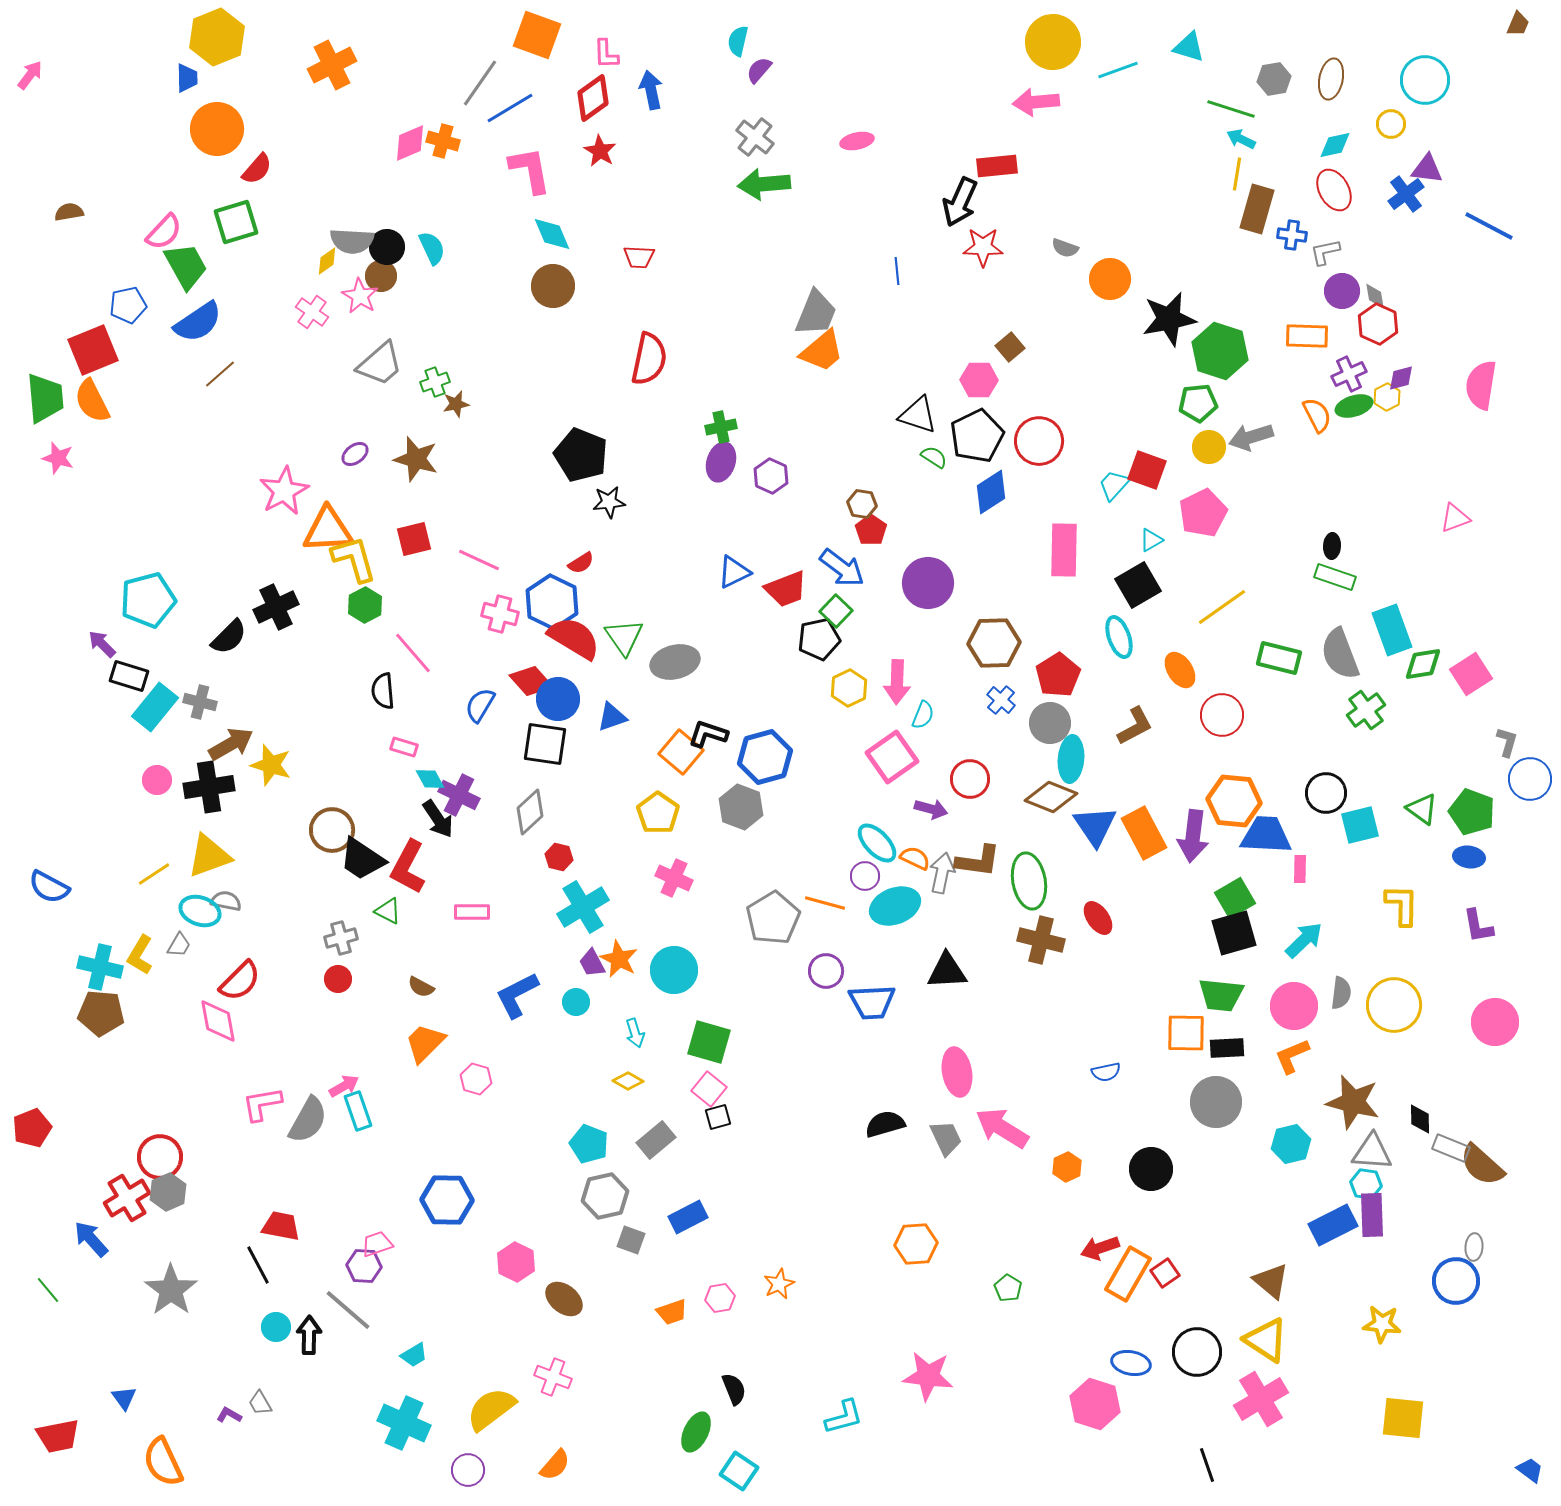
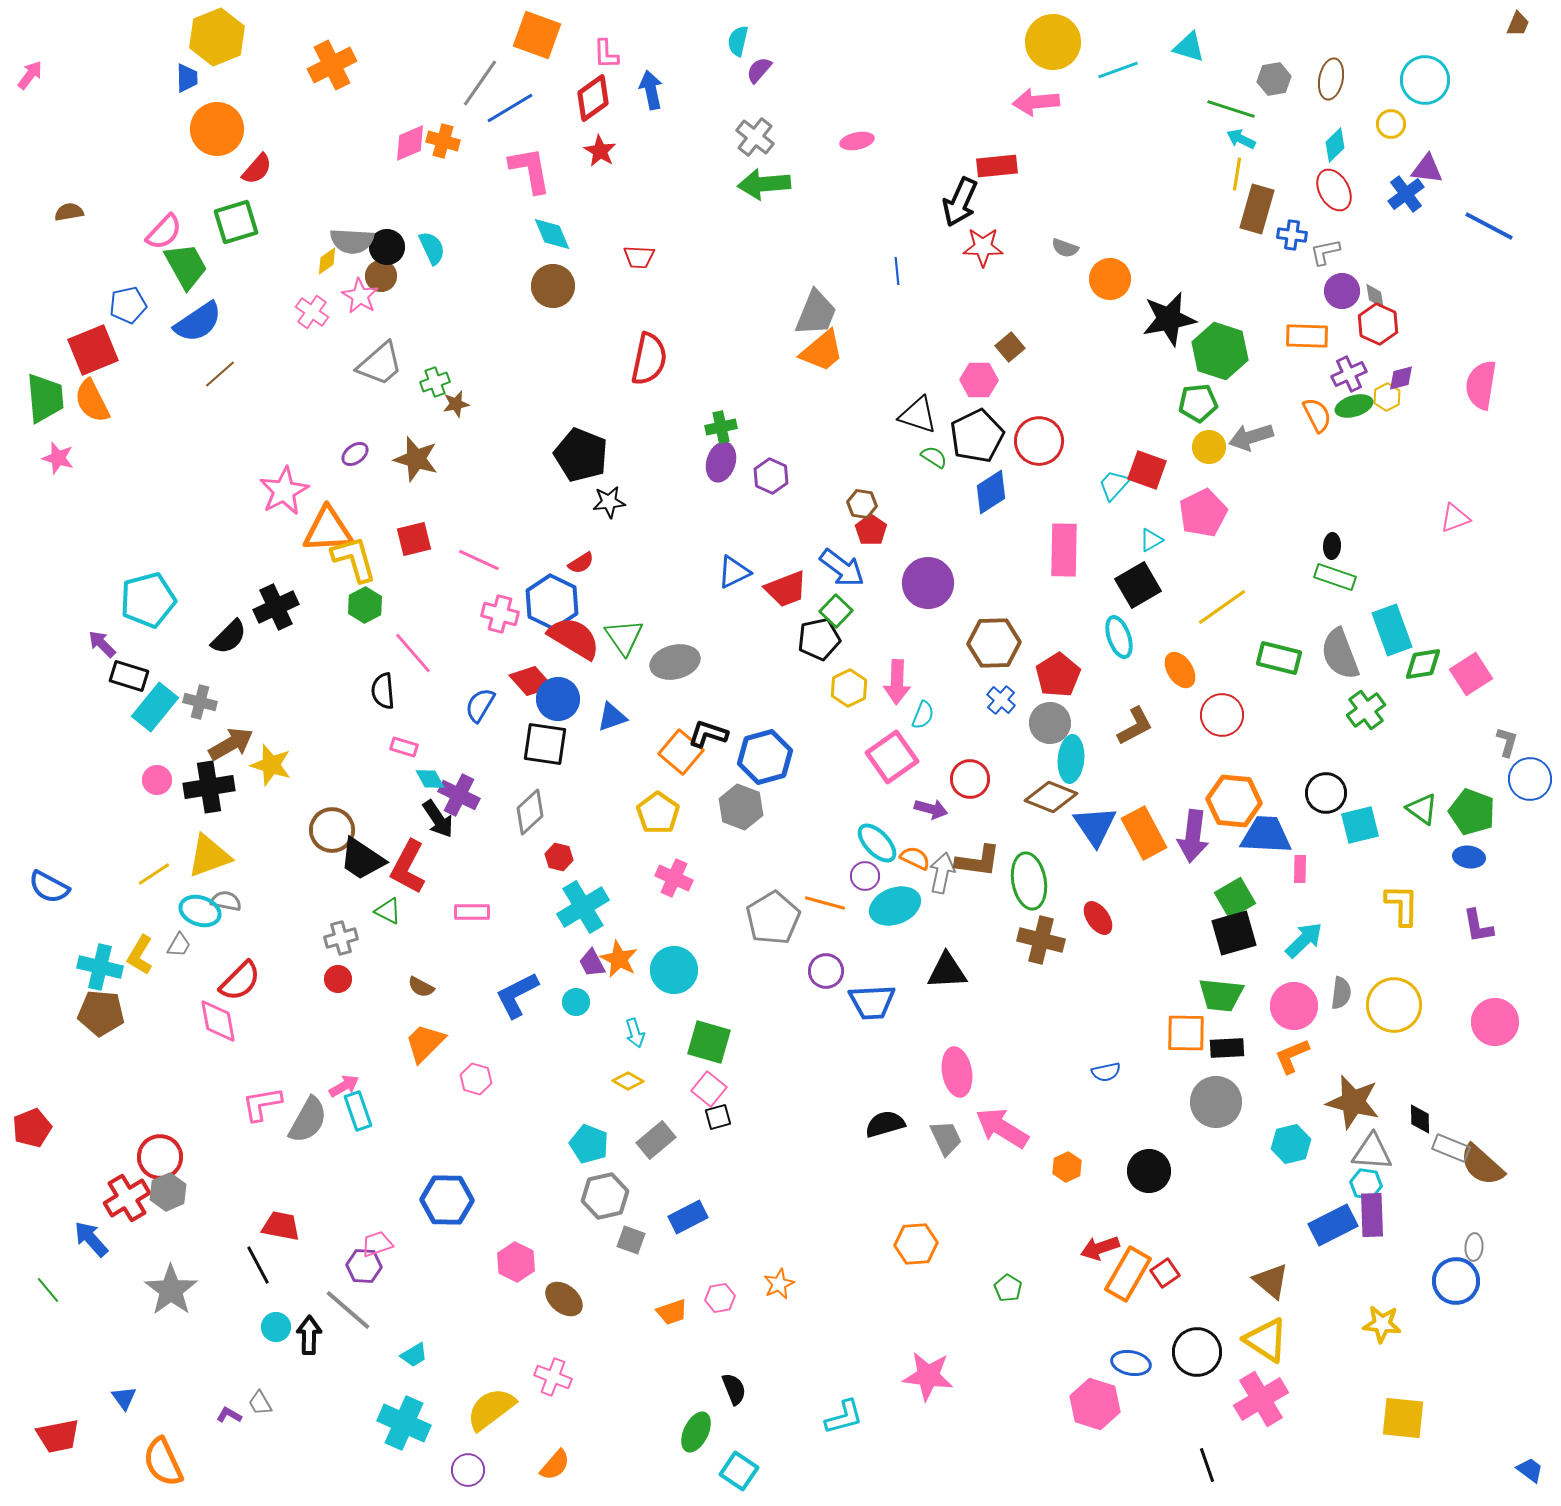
cyan diamond at (1335, 145): rotated 32 degrees counterclockwise
black circle at (1151, 1169): moved 2 px left, 2 px down
